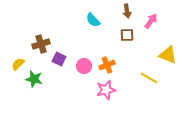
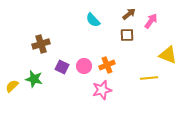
brown arrow: moved 2 px right, 3 px down; rotated 120 degrees counterclockwise
purple square: moved 3 px right, 8 px down
yellow semicircle: moved 6 px left, 22 px down
yellow line: rotated 36 degrees counterclockwise
pink star: moved 4 px left
